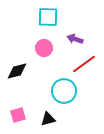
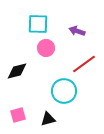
cyan square: moved 10 px left, 7 px down
purple arrow: moved 2 px right, 8 px up
pink circle: moved 2 px right
